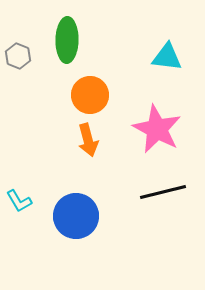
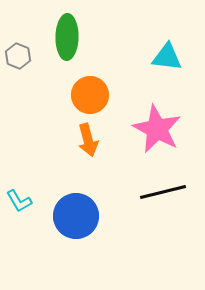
green ellipse: moved 3 px up
